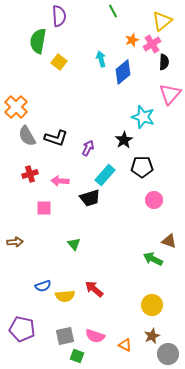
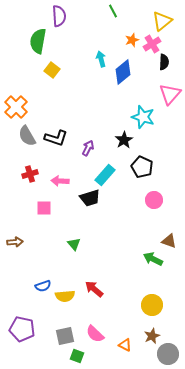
yellow square: moved 7 px left, 8 px down
black pentagon: rotated 25 degrees clockwise
pink semicircle: moved 2 px up; rotated 24 degrees clockwise
